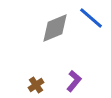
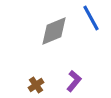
blue line: rotated 20 degrees clockwise
gray diamond: moved 1 px left, 3 px down
